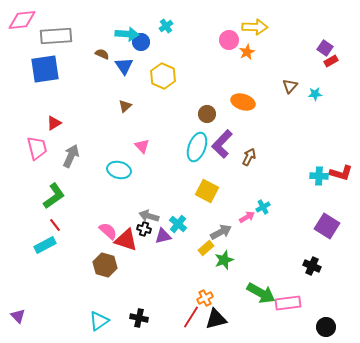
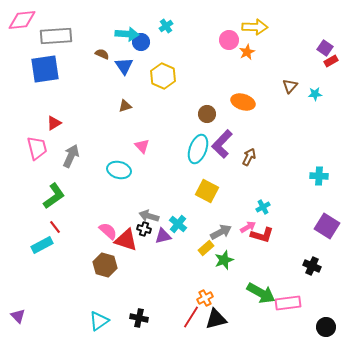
brown triangle at (125, 106): rotated 24 degrees clockwise
cyan ellipse at (197, 147): moved 1 px right, 2 px down
red L-shape at (341, 173): moved 79 px left, 62 px down
pink arrow at (247, 217): moved 1 px right, 10 px down
red line at (55, 225): moved 2 px down
cyan rectangle at (45, 245): moved 3 px left
